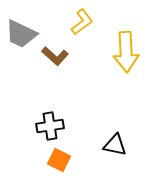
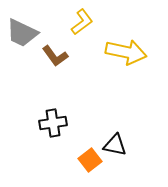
gray trapezoid: moved 1 px right, 1 px up
yellow arrow: rotated 75 degrees counterclockwise
brown L-shape: rotated 12 degrees clockwise
black cross: moved 3 px right, 3 px up
orange square: moved 31 px right; rotated 25 degrees clockwise
